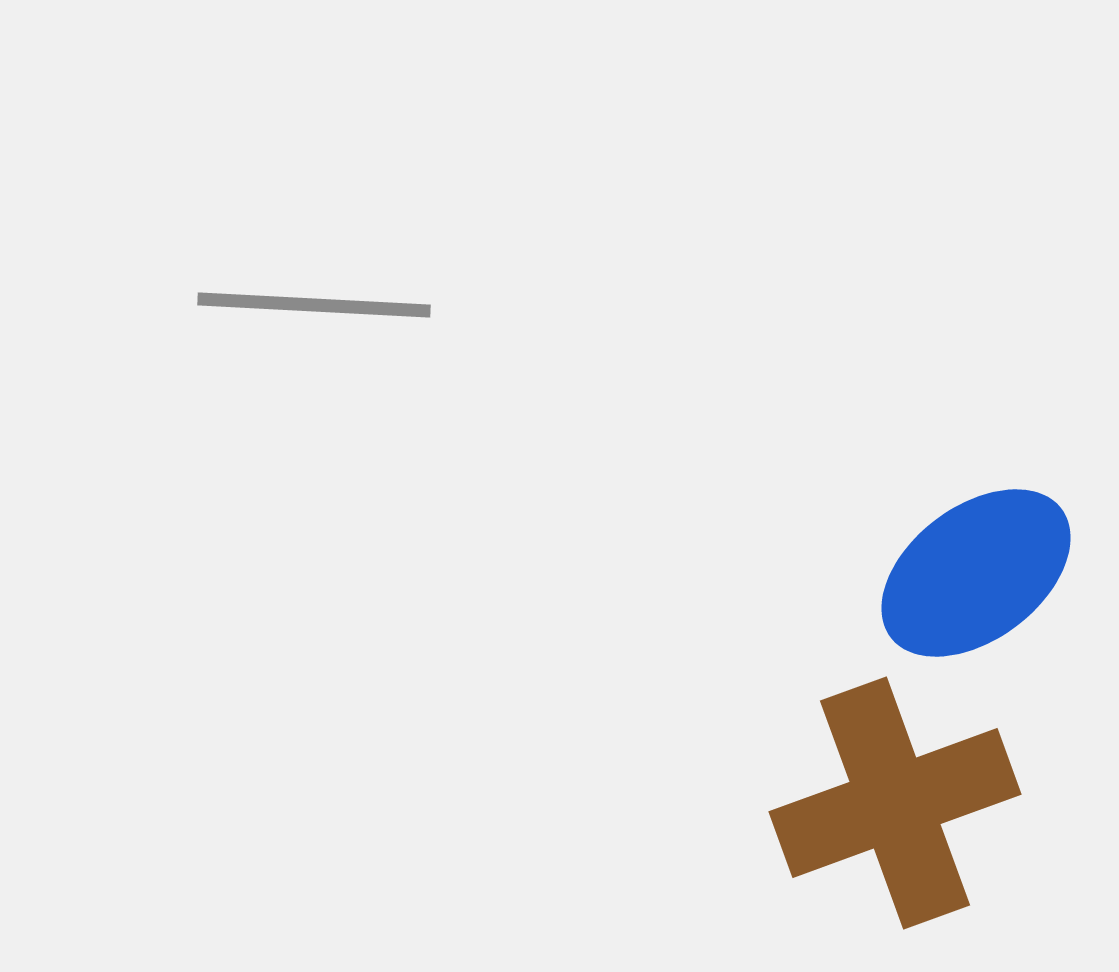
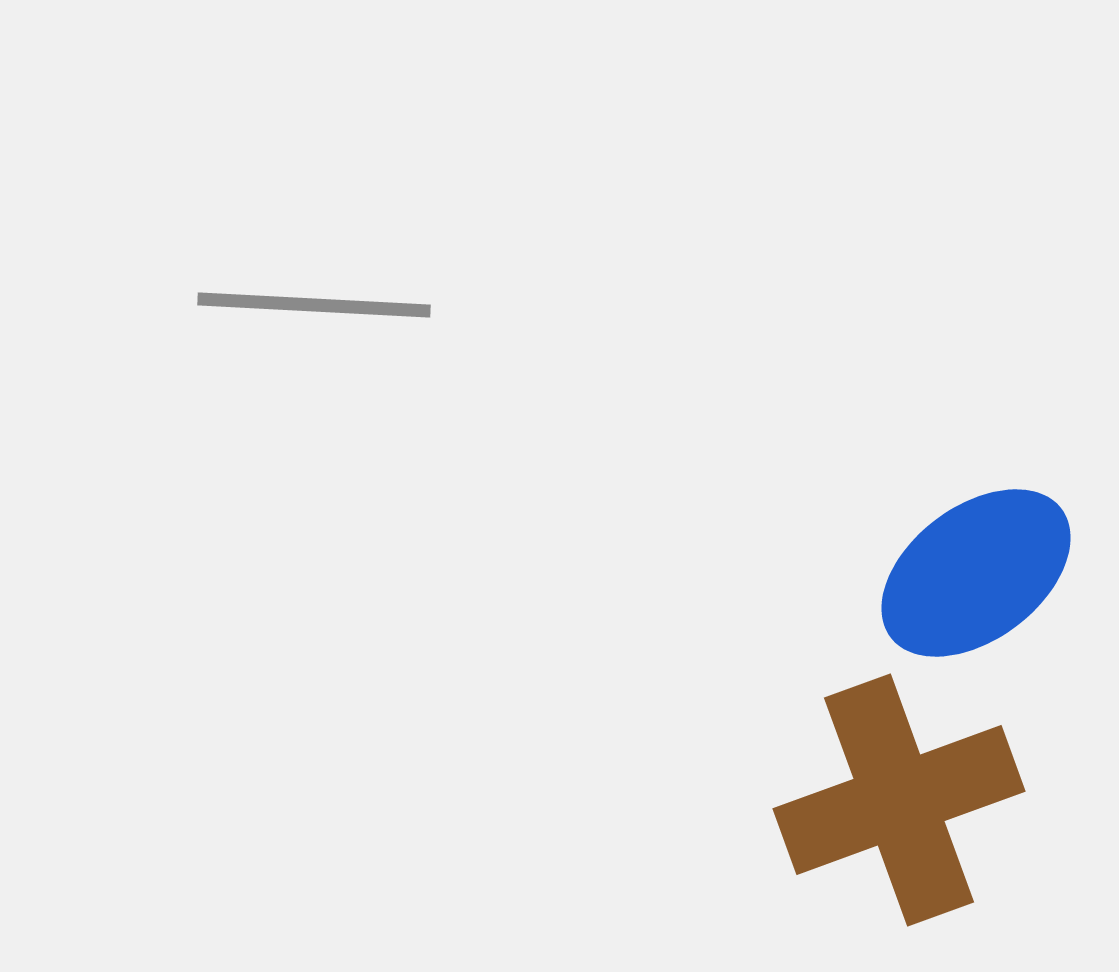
brown cross: moved 4 px right, 3 px up
